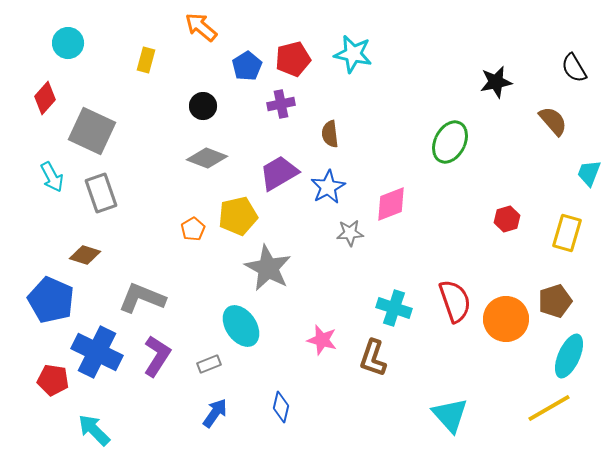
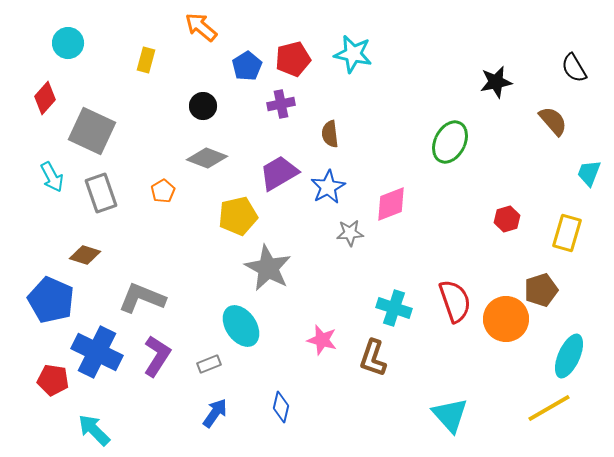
orange pentagon at (193, 229): moved 30 px left, 38 px up
brown pentagon at (555, 301): moved 14 px left, 11 px up
